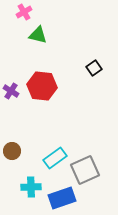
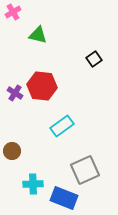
pink cross: moved 11 px left
black square: moved 9 px up
purple cross: moved 4 px right, 2 px down
cyan rectangle: moved 7 px right, 32 px up
cyan cross: moved 2 px right, 3 px up
blue rectangle: moved 2 px right; rotated 40 degrees clockwise
